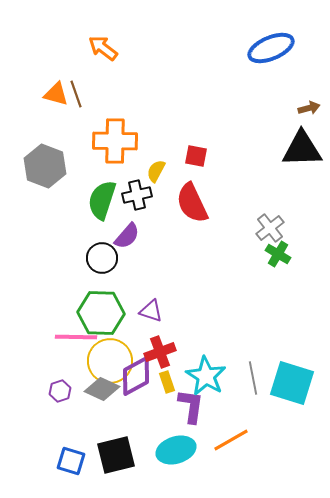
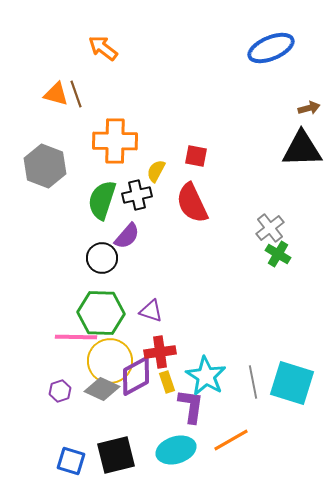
red cross: rotated 12 degrees clockwise
gray line: moved 4 px down
